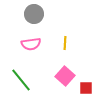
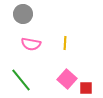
gray circle: moved 11 px left
pink semicircle: rotated 18 degrees clockwise
pink square: moved 2 px right, 3 px down
